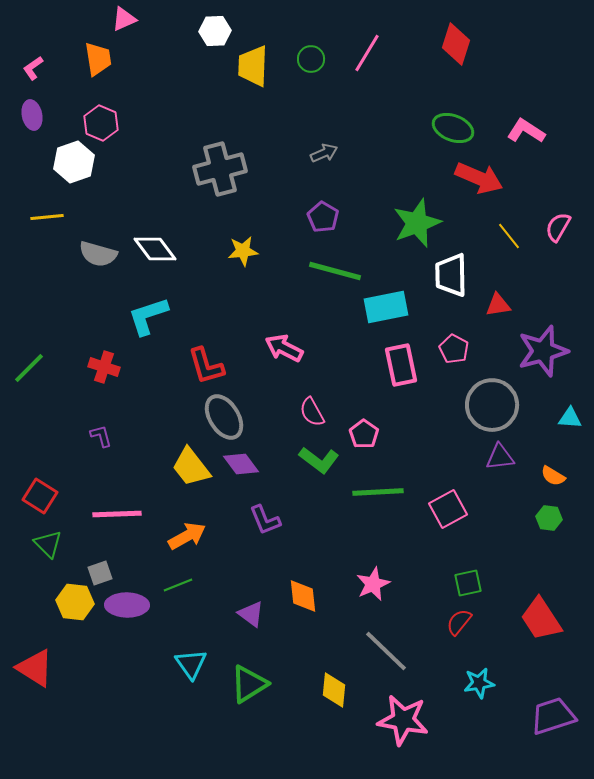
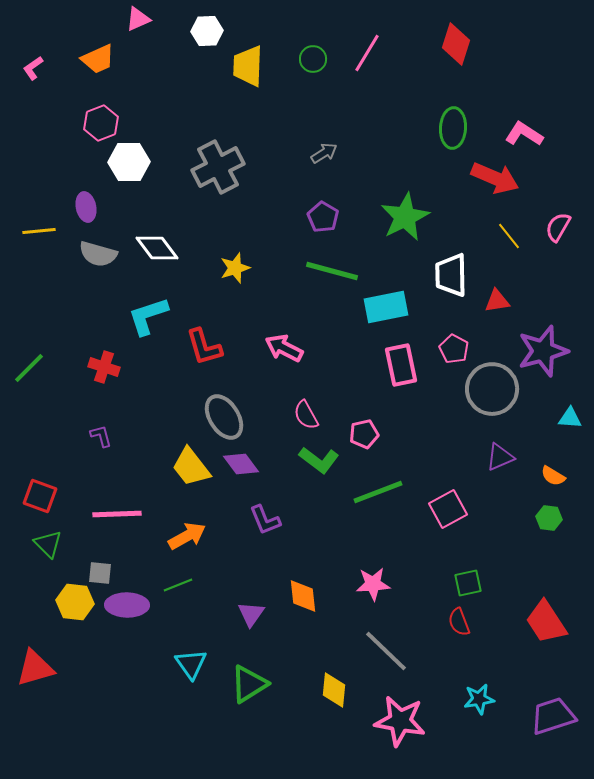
pink triangle at (124, 19): moved 14 px right
white hexagon at (215, 31): moved 8 px left
orange trapezoid at (98, 59): rotated 75 degrees clockwise
green circle at (311, 59): moved 2 px right
yellow trapezoid at (253, 66): moved 5 px left
purple ellipse at (32, 115): moved 54 px right, 92 px down
pink hexagon at (101, 123): rotated 16 degrees clockwise
green ellipse at (453, 128): rotated 72 degrees clockwise
pink L-shape at (526, 131): moved 2 px left, 3 px down
gray arrow at (324, 153): rotated 8 degrees counterclockwise
white hexagon at (74, 162): moved 55 px right; rotated 18 degrees clockwise
gray cross at (220, 169): moved 2 px left, 2 px up; rotated 12 degrees counterclockwise
red arrow at (479, 178): moved 16 px right
yellow line at (47, 217): moved 8 px left, 14 px down
green star at (417, 223): moved 12 px left, 6 px up; rotated 6 degrees counterclockwise
white diamond at (155, 249): moved 2 px right, 1 px up
yellow star at (243, 251): moved 8 px left, 17 px down; rotated 12 degrees counterclockwise
green line at (335, 271): moved 3 px left
red triangle at (498, 305): moved 1 px left, 4 px up
red L-shape at (206, 366): moved 2 px left, 19 px up
gray circle at (492, 405): moved 16 px up
pink semicircle at (312, 412): moved 6 px left, 3 px down
pink pentagon at (364, 434): rotated 24 degrees clockwise
purple triangle at (500, 457): rotated 16 degrees counterclockwise
green line at (378, 492): rotated 18 degrees counterclockwise
red square at (40, 496): rotated 12 degrees counterclockwise
gray square at (100, 573): rotated 25 degrees clockwise
pink star at (373, 584): rotated 20 degrees clockwise
purple triangle at (251, 614): rotated 28 degrees clockwise
red trapezoid at (541, 619): moved 5 px right, 3 px down
red semicircle at (459, 622): rotated 60 degrees counterclockwise
red triangle at (35, 668): rotated 48 degrees counterclockwise
cyan star at (479, 683): moved 16 px down
pink star at (403, 720): moved 3 px left, 1 px down
